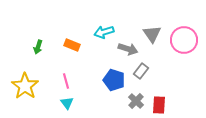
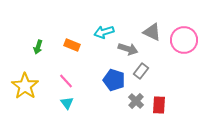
gray triangle: moved 2 px up; rotated 30 degrees counterclockwise
pink line: rotated 28 degrees counterclockwise
